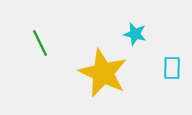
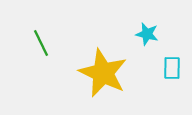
cyan star: moved 12 px right
green line: moved 1 px right
